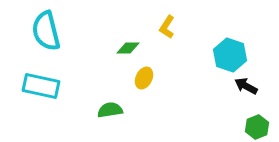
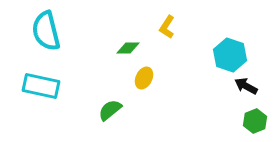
green semicircle: rotated 30 degrees counterclockwise
green hexagon: moved 2 px left, 6 px up
